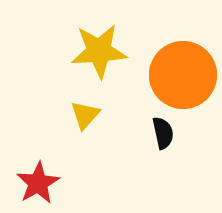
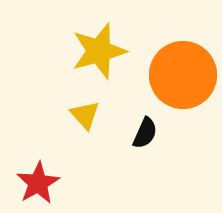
yellow star: rotated 12 degrees counterclockwise
yellow triangle: rotated 24 degrees counterclockwise
black semicircle: moved 18 px left; rotated 36 degrees clockwise
